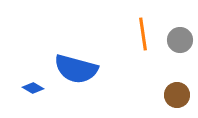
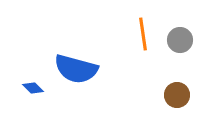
blue diamond: rotated 15 degrees clockwise
